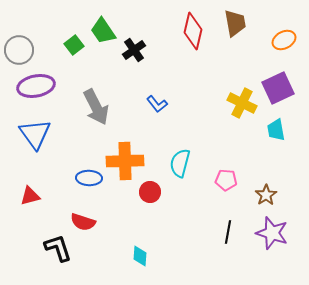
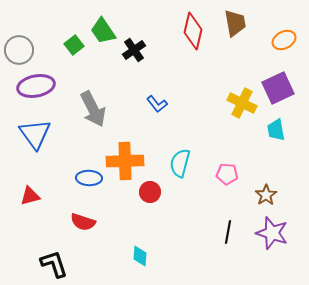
gray arrow: moved 3 px left, 2 px down
pink pentagon: moved 1 px right, 6 px up
black L-shape: moved 4 px left, 16 px down
